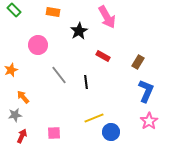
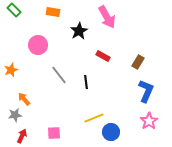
orange arrow: moved 1 px right, 2 px down
